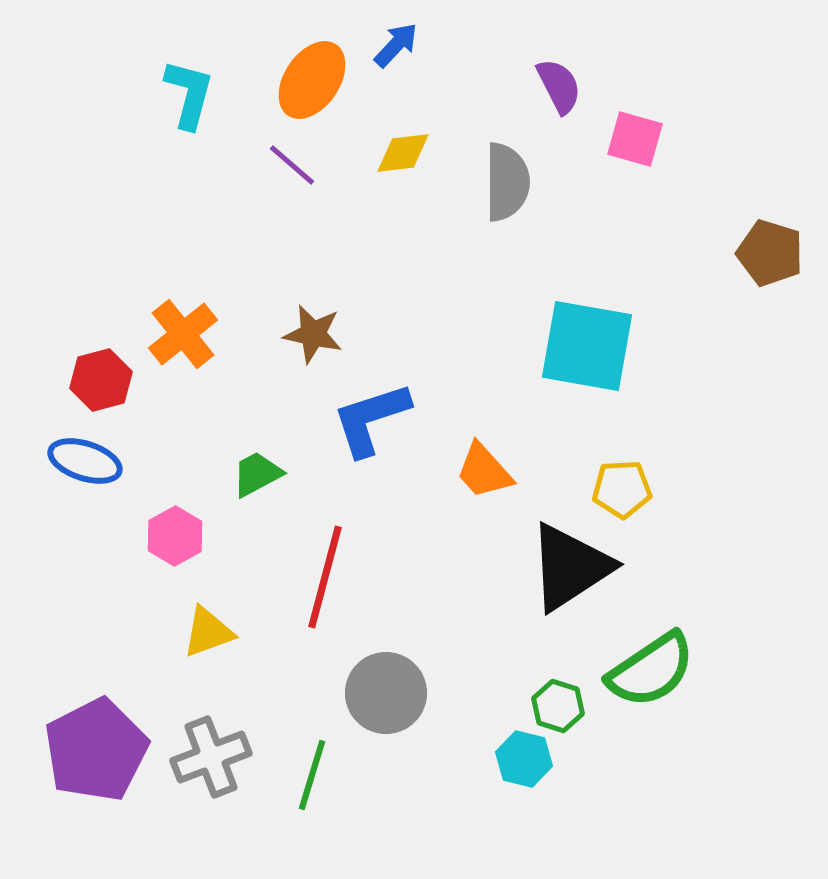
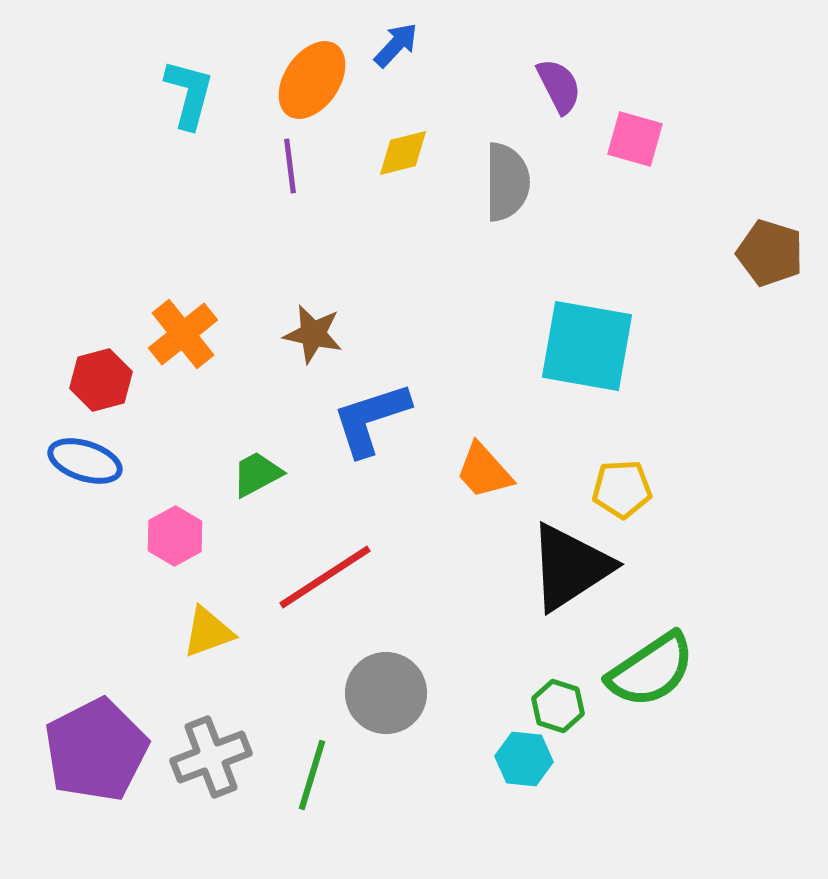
yellow diamond: rotated 8 degrees counterclockwise
purple line: moved 2 px left, 1 px down; rotated 42 degrees clockwise
red line: rotated 42 degrees clockwise
cyan hexagon: rotated 8 degrees counterclockwise
